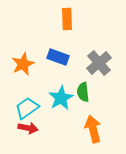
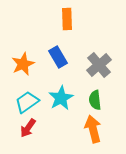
blue rectangle: rotated 40 degrees clockwise
gray cross: moved 2 px down
green semicircle: moved 12 px right, 8 px down
cyan trapezoid: moved 6 px up
red arrow: rotated 114 degrees clockwise
